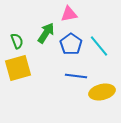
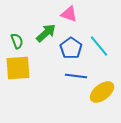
pink triangle: rotated 30 degrees clockwise
green arrow: rotated 15 degrees clockwise
blue pentagon: moved 4 px down
yellow square: rotated 12 degrees clockwise
yellow ellipse: rotated 25 degrees counterclockwise
